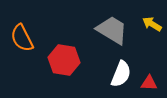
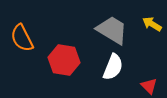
white semicircle: moved 8 px left, 7 px up
red triangle: moved 3 px down; rotated 42 degrees clockwise
